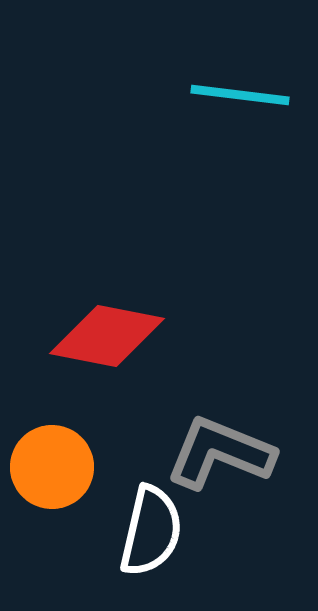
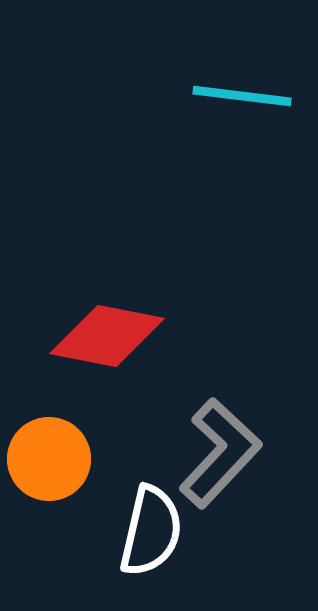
cyan line: moved 2 px right, 1 px down
gray L-shape: rotated 111 degrees clockwise
orange circle: moved 3 px left, 8 px up
